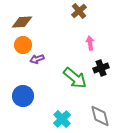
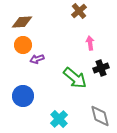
cyan cross: moved 3 px left
